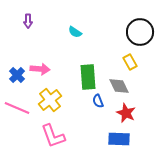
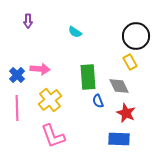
black circle: moved 4 px left, 4 px down
pink line: rotated 65 degrees clockwise
